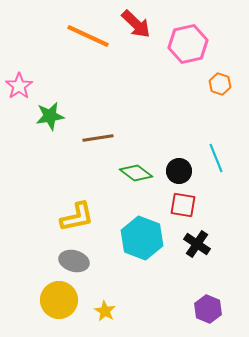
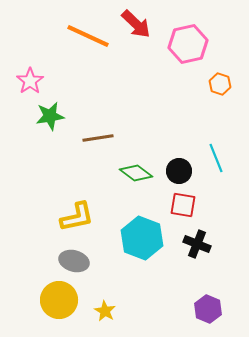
pink star: moved 11 px right, 5 px up
black cross: rotated 12 degrees counterclockwise
